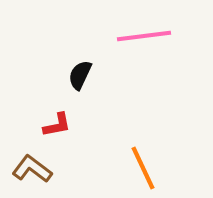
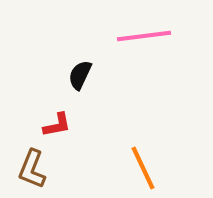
brown L-shape: rotated 105 degrees counterclockwise
